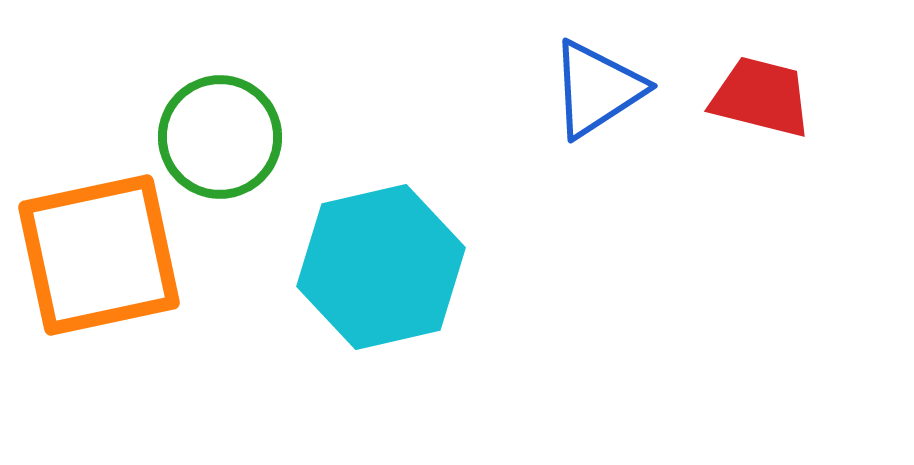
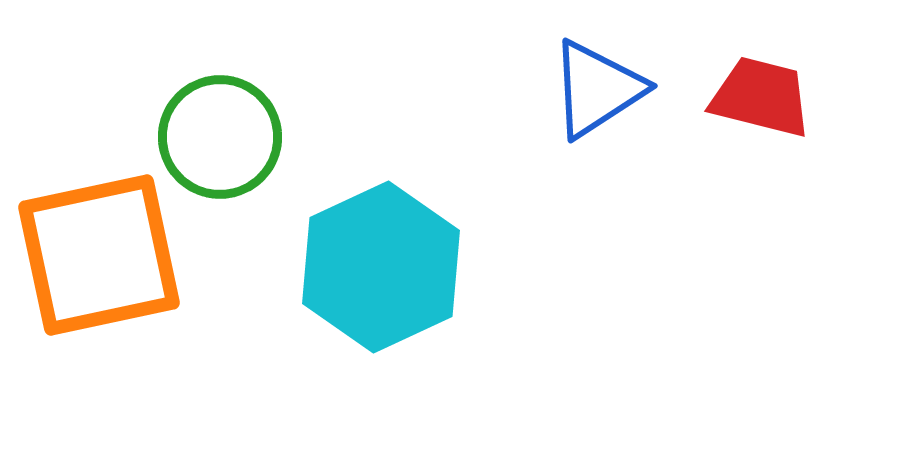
cyan hexagon: rotated 12 degrees counterclockwise
